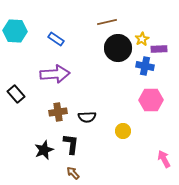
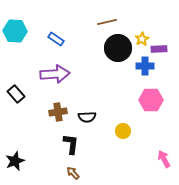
blue cross: rotated 12 degrees counterclockwise
black star: moved 29 px left, 11 px down
